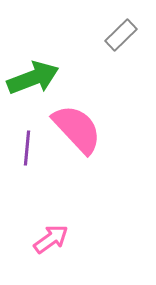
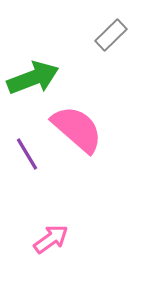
gray rectangle: moved 10 px left
pink semicircle: rotated 6 degrees counterclockwise
purple line: moved 6 px down; rotated 36 degrees counterclockwise
